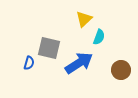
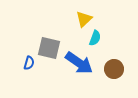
cyan semicircle: moved 4 px left, 1 px down
blue arrow: rotated 68 degrees clockwise
brown circle: moved 7 px left, 1 px up
